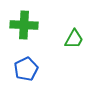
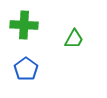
blue pentagon: rotated 10 degrees counterclockwise
